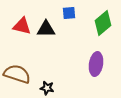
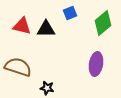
blue square: moved 1 px right; rotated 16 degrees counterclockwise
brown semicircle: moved 1 px right, 7 px up
